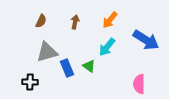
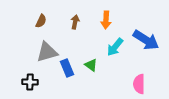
orange arrow: moved 4 px left; rotated 36 degrees counterclockwise
cyan arrow: moved 8 px right
green triangle: moved 2 px right, 1 px up
